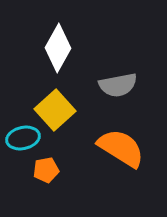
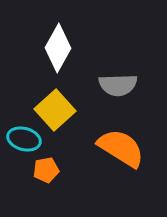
gray semicircle: rotated 9 degrees clockwise
cyan ellipse: moved 1 px right, 1 px down; rotated 28 degrees clockwise
